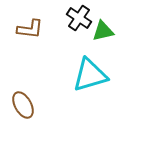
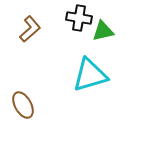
black cross: rotated 25 degrees counterclockwise
brown L-shape: rotated 48 degrees counterclockwise
